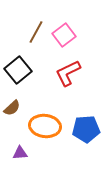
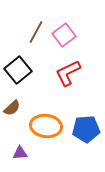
orange ellipse: moved 1 px right
